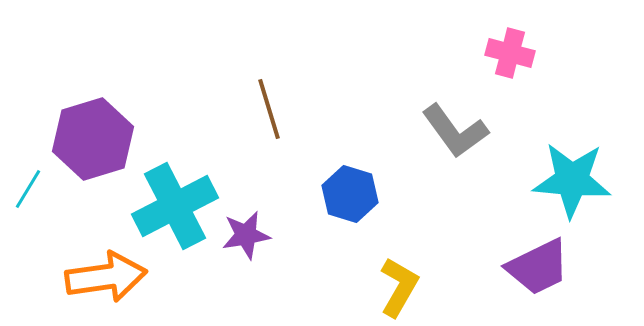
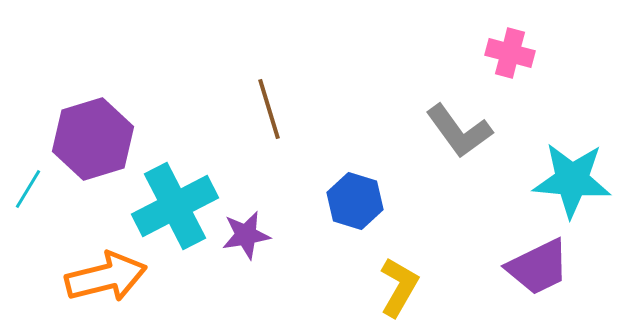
gray L-shape: moved 4 px right
blue hexagon: moved 5 px right, 7 px down
orange arrow: rotated 6 degrees counterclockwise
